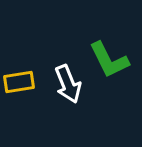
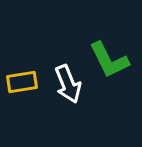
yellow rectangle: moved 3 px right
